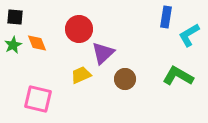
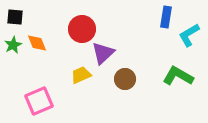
red circle: moved 3 px right
pink square: moved 1 px right, 2 px down; rotated 36 degrees counterclockwise
